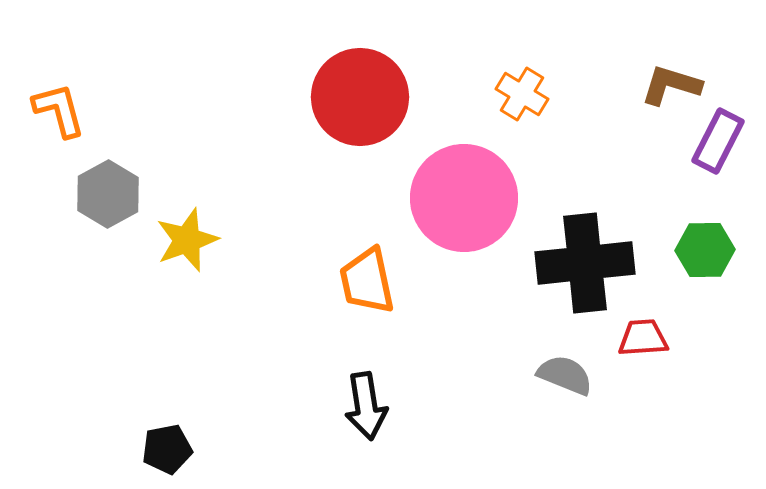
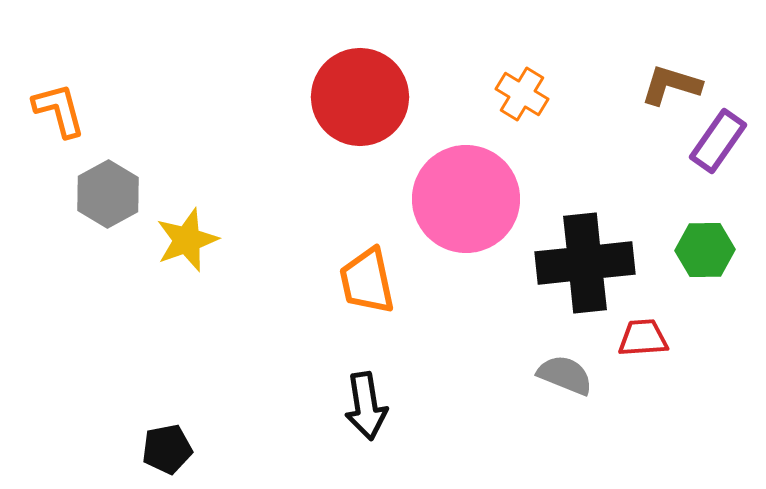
purple rectangle: rotated 8 degrees clockwise
pink circle: moved 2 px right, 1 px down
